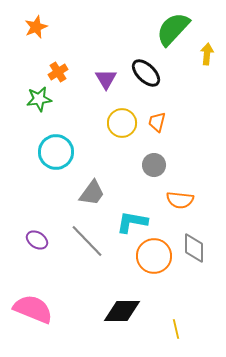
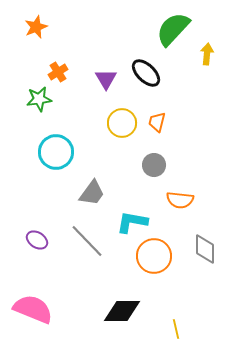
gray diamond: moved 11 px right, 1 px down
